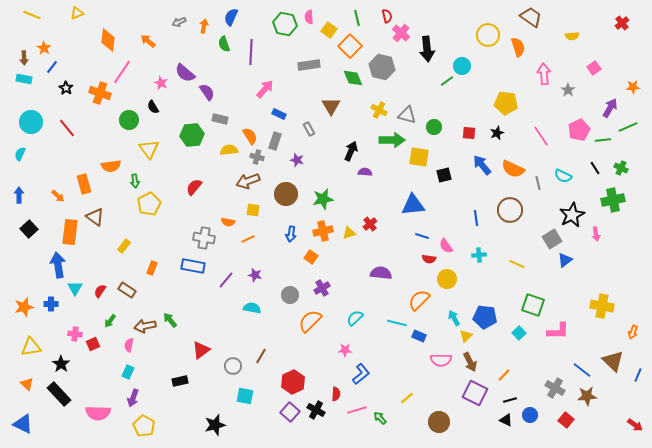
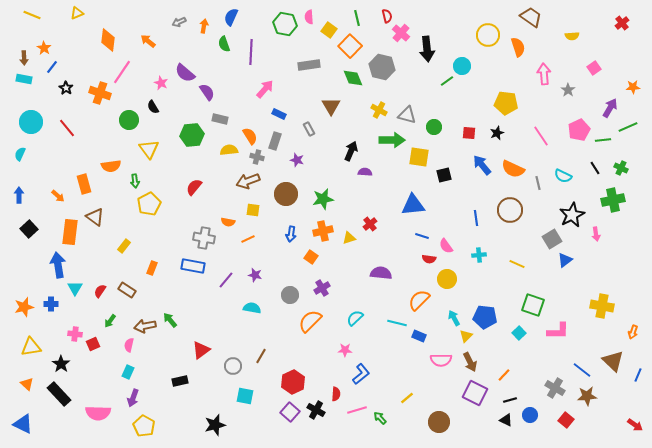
yellow triangle at (349, 233): moved 5 px down
